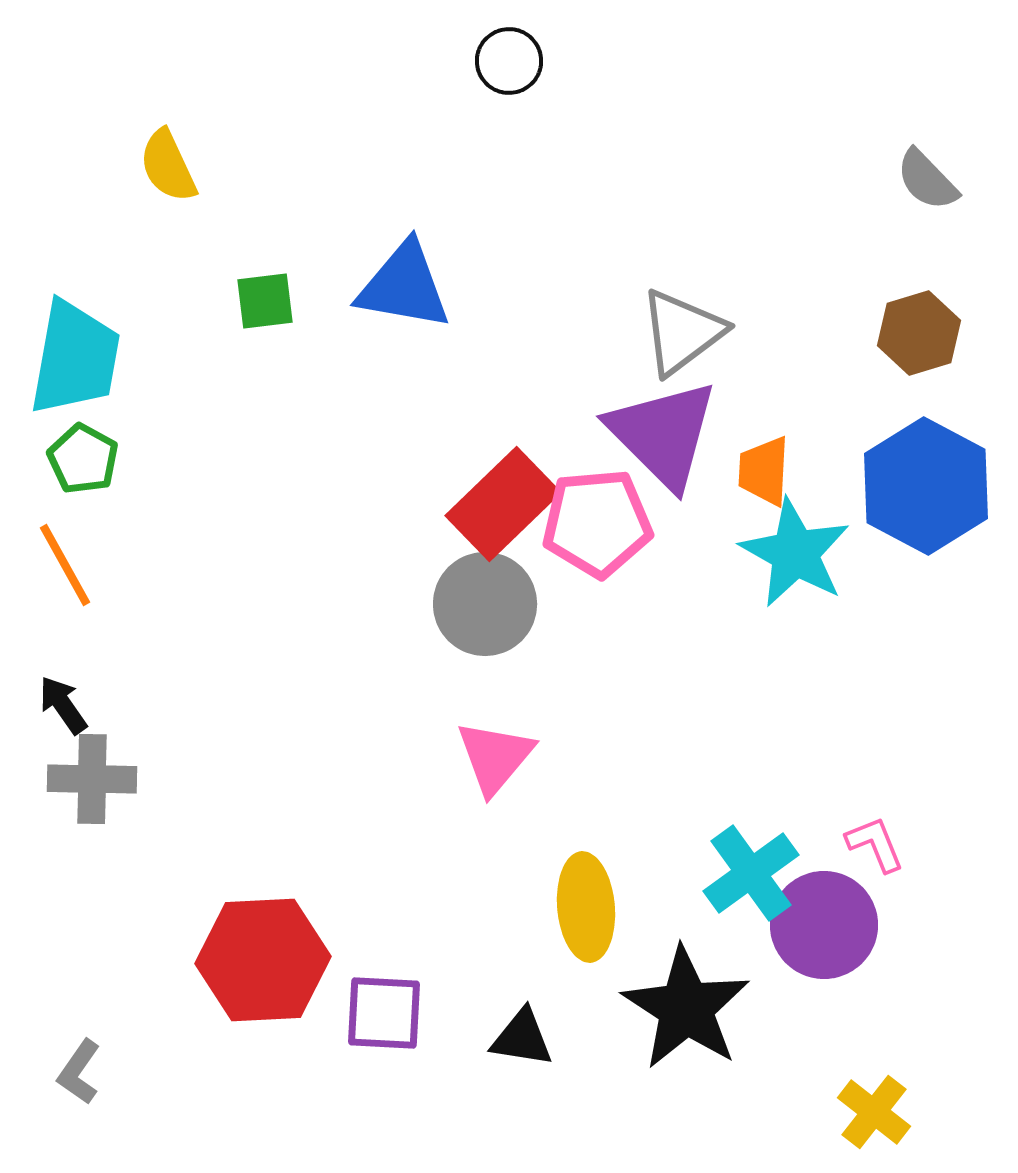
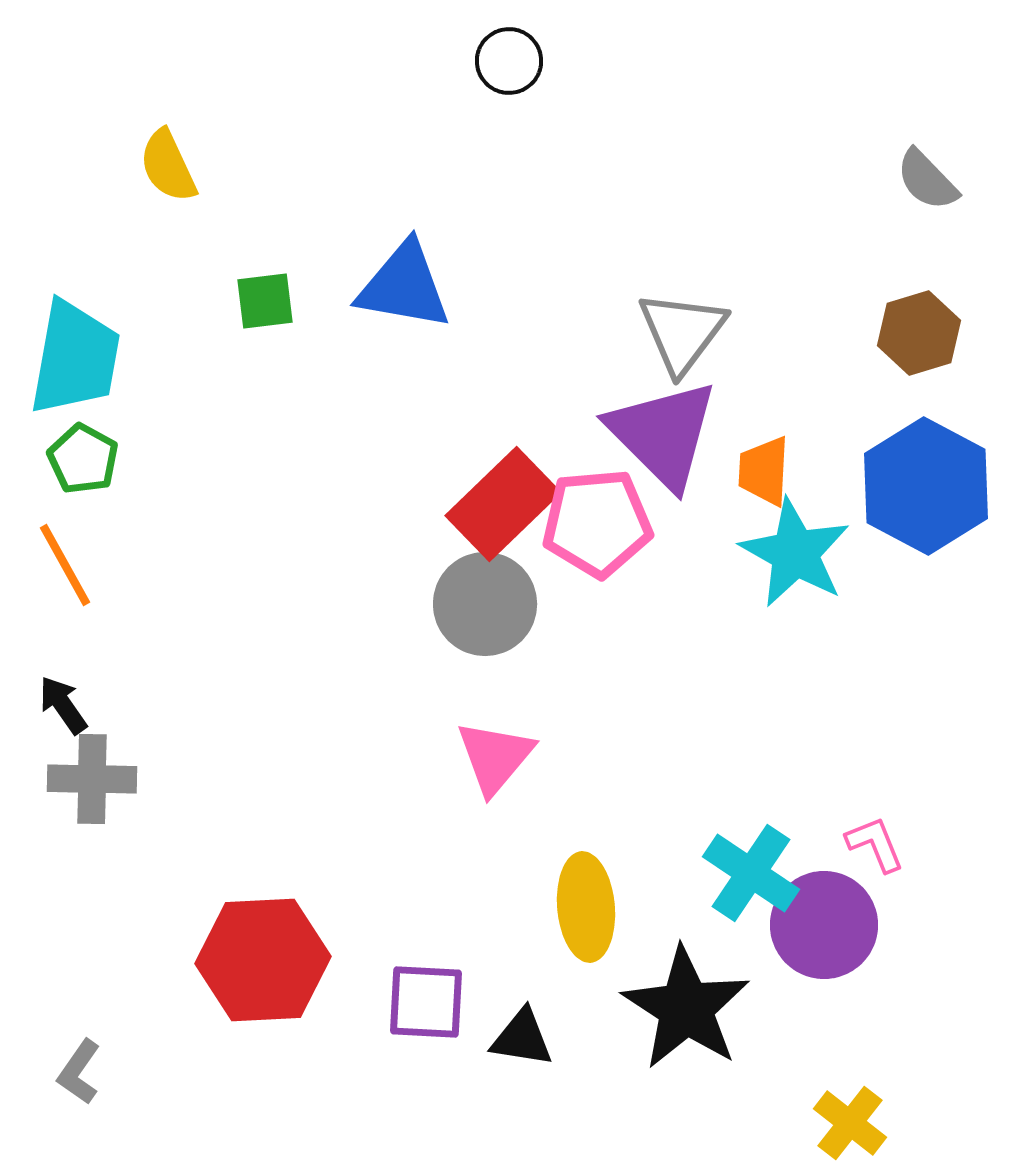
gray triangle: rotated 16 degrees counterclockwise
cyan cross: rotated 20 degrees counterclockwise
purple square: moved 42 px right, 11 px up
yellow cross: moved 24 px left, 11 px down
